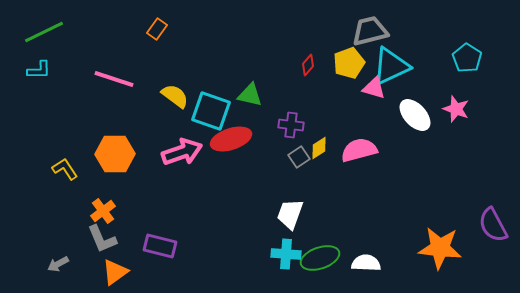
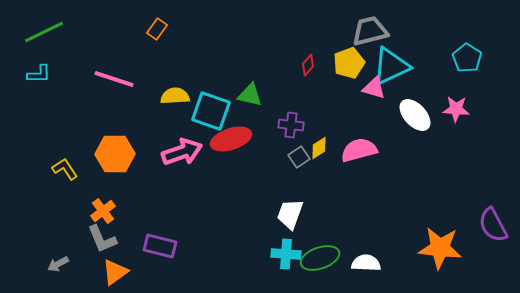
cyan L-shape: moved 4 px down
yellow semicircle: rotated 40 degrees counterclockwise
pink star: rotated 16 degrees counterclockwise
